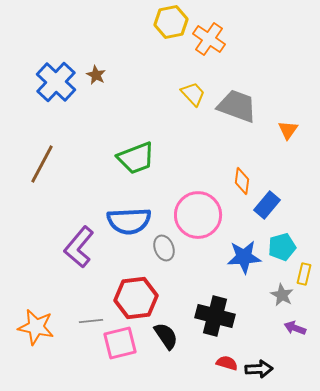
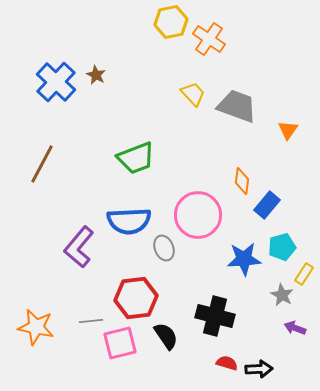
blue star: moved 2 px down
yellow rectangle: rotated 20 degrees clockwise
